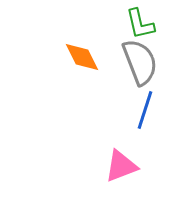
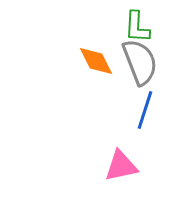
green L-shape: moved 3 px left, 3 px down; rotated 16 degrees clockwise
orange diamond: moved 14 px right, 4 px down
pink triangle: rotated 9 degrees clockwise
